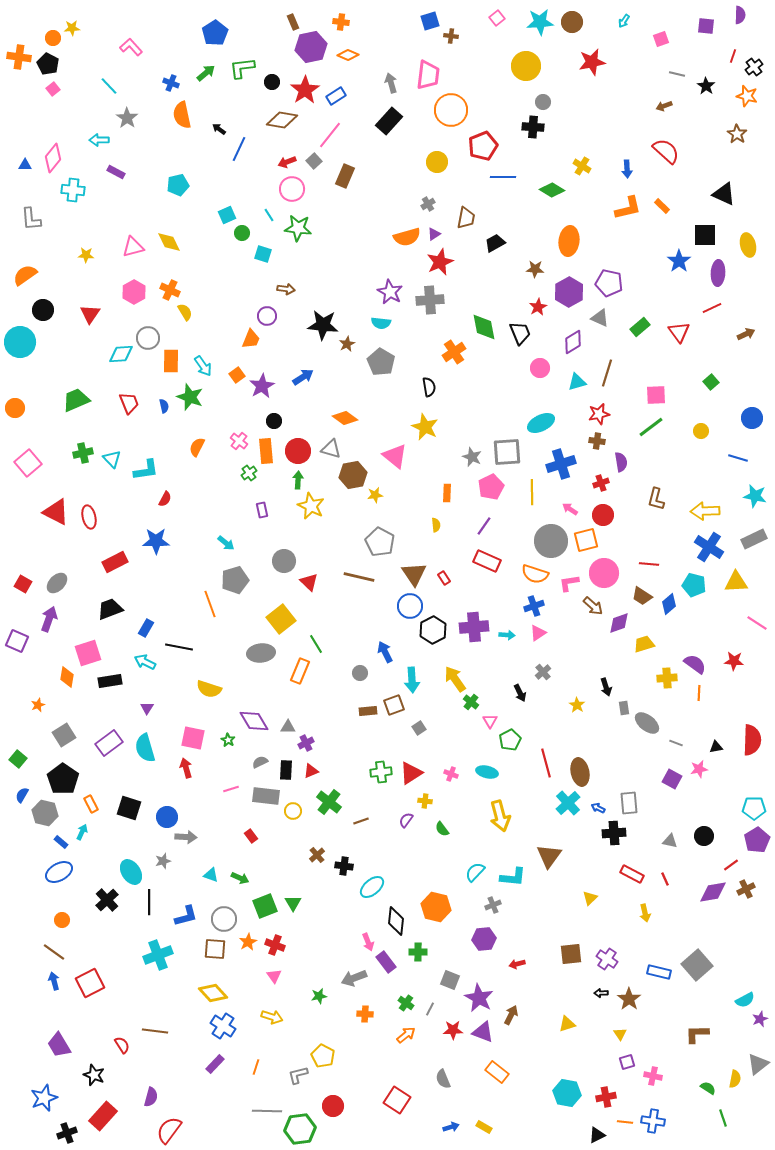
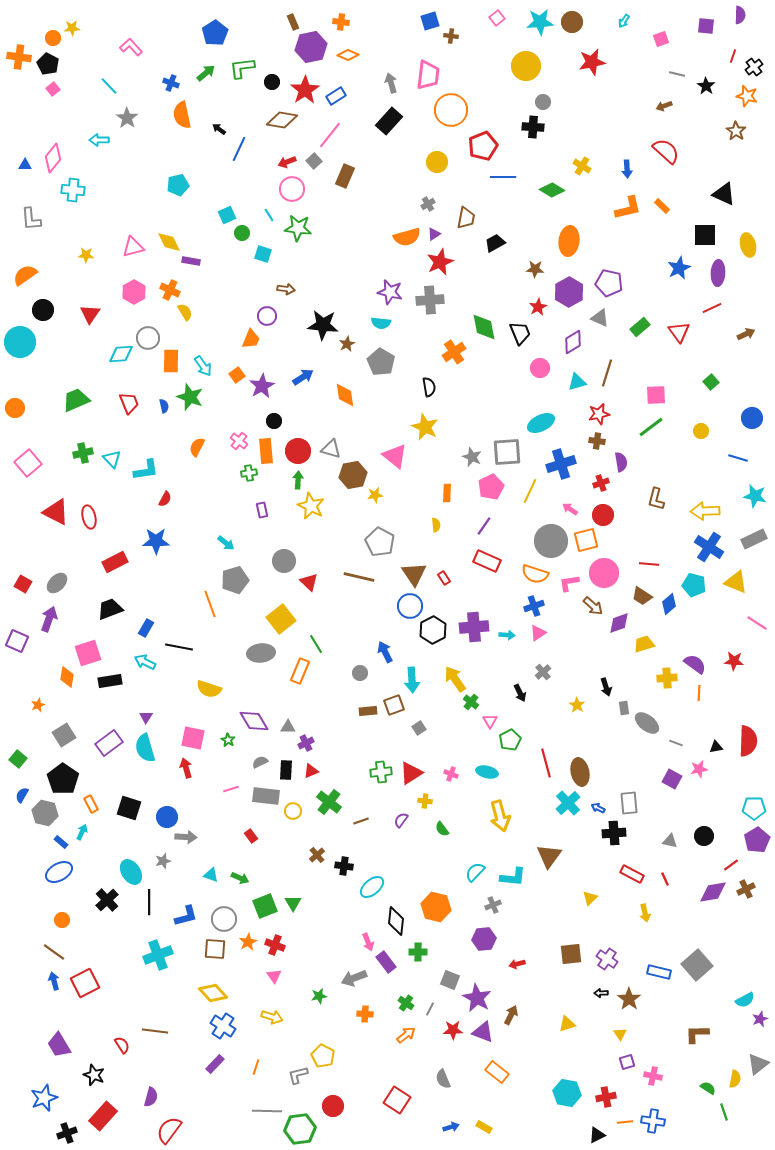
brown star at (737, 134): moved 1 px left, 3 px up
purple rectangle at (116, 172): moved 75 px right, 89 px down; rotated 18 degrees counterclockwise
blue star at (679, 261): moved 7 px down; rotated 10 degrees clockwise
purple star at (390, 292): rotated 15 degrees counterclockwise
orange diamond at (345, 418): moved 23 px up; rotated 45 degrees clockwise
green cross at (249, 473): rotated 28 degrees clockwise
yellow line at (532, 492): moved 2 px left, 1 px up; rotated 25 degrees clockwise
yellow triangle at (736, 582): rotated 25 degrees clockwise
purple triangle at (147, 708): moved 1 px left, 9 px down
red semicircle at (752, 740): moved 4 px left, 1 px down
purple semicircle at (406, 820): moved 5 px left
red square at (90, 983): moved 5 px left
purple star at (479, 998): moved 2 px left
green line at (723, 1118): moved 1 px right, 6 px up
orange line at (625, 1122): rotated 14 degrees counterclockwise
